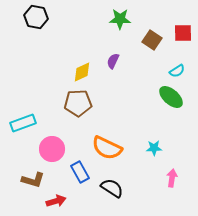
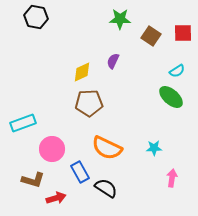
brown square: moved 1 px left, 4 px up
brown pentagon: moved 11 px right
black semicircle: moved 6 px left
red arrow: moved 3 px up
